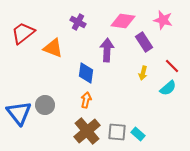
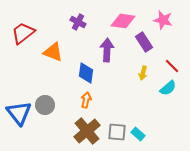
orange triangle: moved 4 px down
